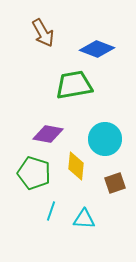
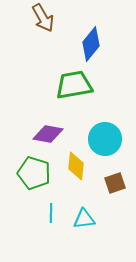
brown arrow: moved 15 px up
blue diamond: moved 6 px left, 5 px up; rotated 72 degrees counterclockwise
cyan line: moved 2 px down; rotated 18 degrees counterclockwise
cyan triangle: rotated 10 degrees counterclockwise
